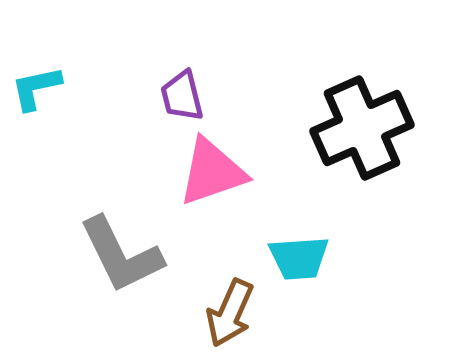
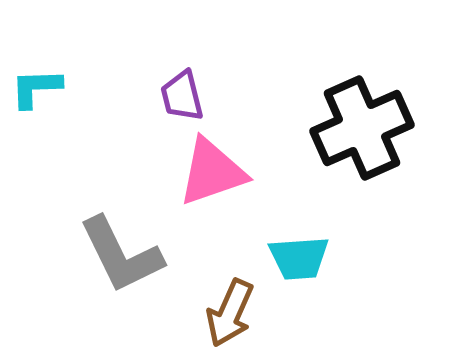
cyan L-shape: rotated 10 degrees clockwise
